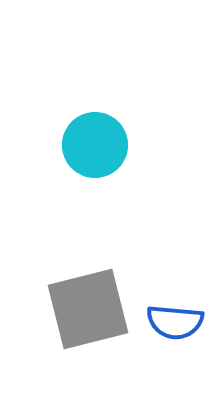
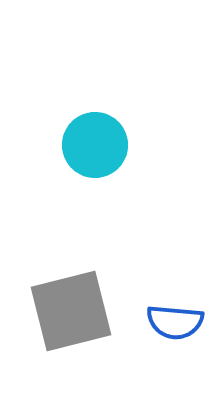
gray square: moved 17 px left, 2 px down
